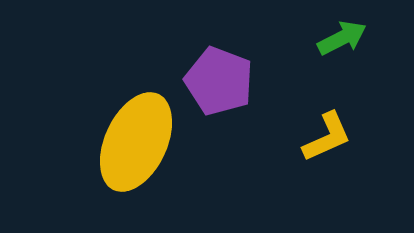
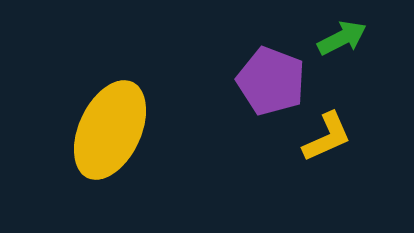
purple pentagon: moved 52 px right
yellow ellipse: moved 26 px left, 12 px up
